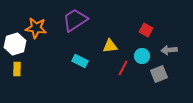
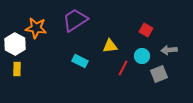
white hexagon: rotated 15 degrees counterclockwise
